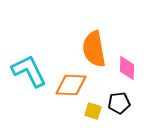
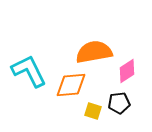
orange semicircle: moved 3 px down; rotated 90 degrees clockwise
pink diamond: moved 3 px down; rotated 55 degrees clockwise
orange diamond: rotated 8 degrees counterclockwise
